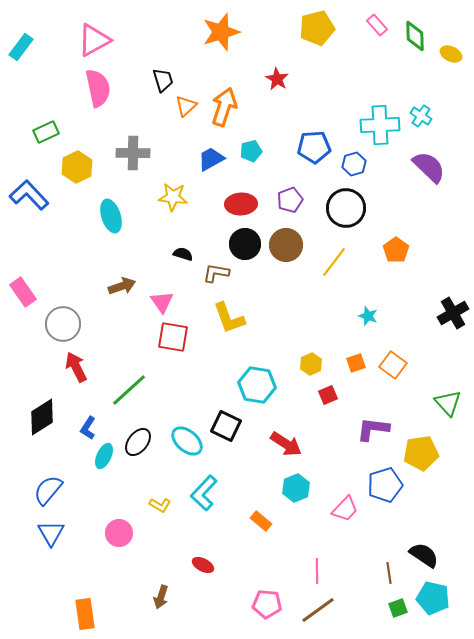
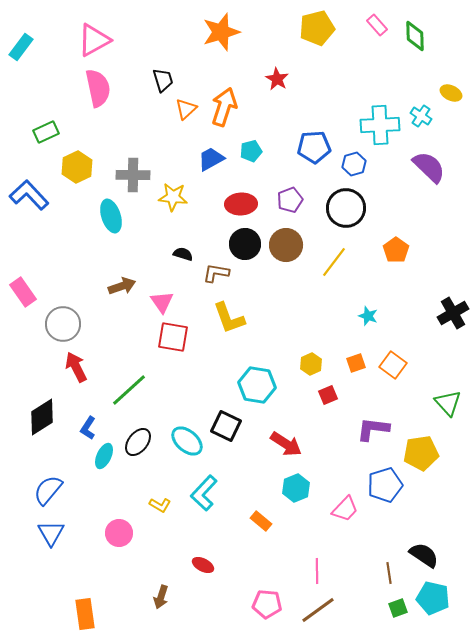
yellow ellipse at (451, 54): moved 39 px down
orange triangle at (186, 106): moved 3 px down
gray cross at (133, 153): moved 22 px down
